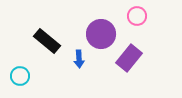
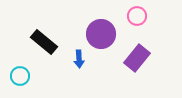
black rectangle: moved 3 px left, 1 px down
purple rectangle: moved 8 px right
